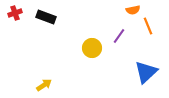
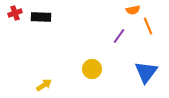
black rectangle: moved 5 px left; rotated 18 degrees counterclockwise
yellow circle: moved 21 px down
blue triangle: rotated 10 degrees counterclockwise
